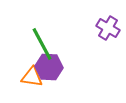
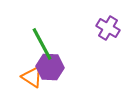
purple hexagon: moved 1 px right
orange triangle: rotated 25 degrees clockwise
